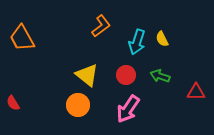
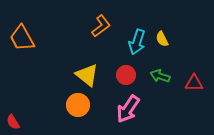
red triangle: moved 2 px left, 9 px up
red semicircle: moved 19 px down
